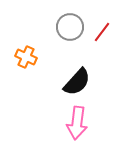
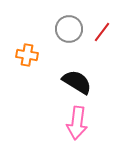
gray circle: moved 1 px left, 2 px down
orange cross: moved 1 px right, 2 px up; rotated 15 degrees counterclockwise
black semicircle: rotated 100 degrees counterclockwise
